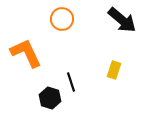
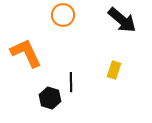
orange circle: moved 1 px right, 4 px up
black line: rotated 18 degrees clockwise
